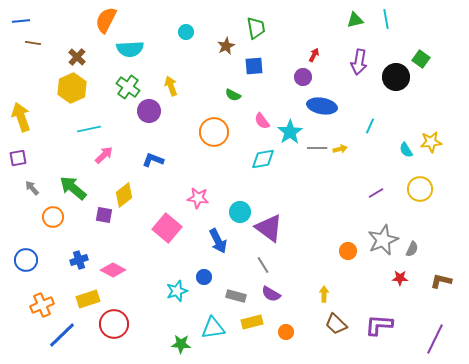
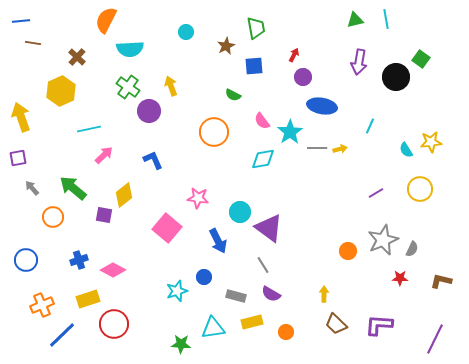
red arrow at (314, 55): moved 20 px left
yellow hexagon at (72, 88): moved 11 px left, 3 px down
blue L-shape at (153, 160): rotated 45 degrees clockwise
